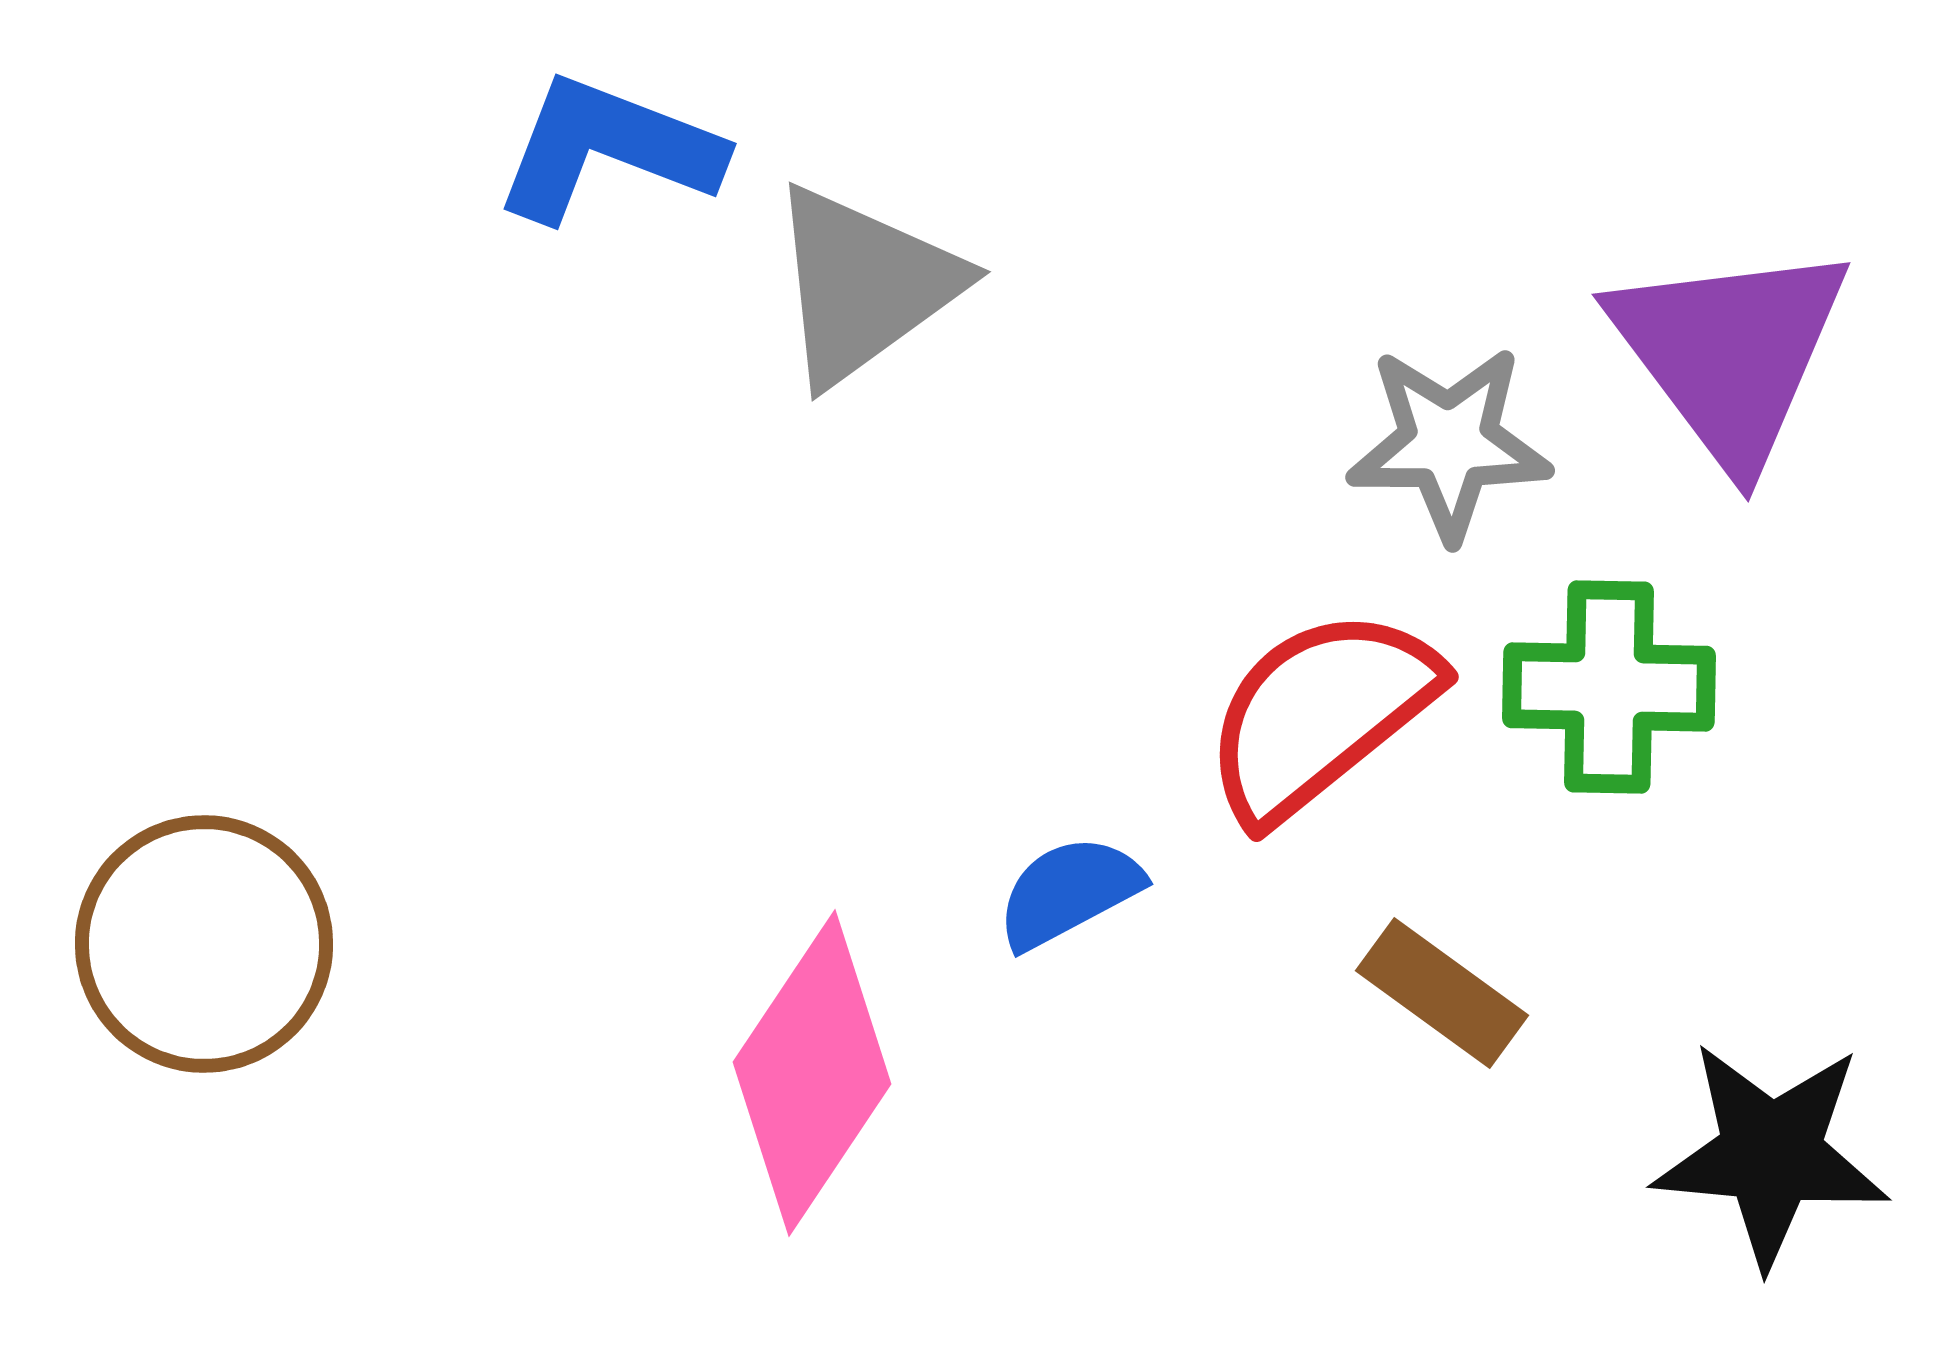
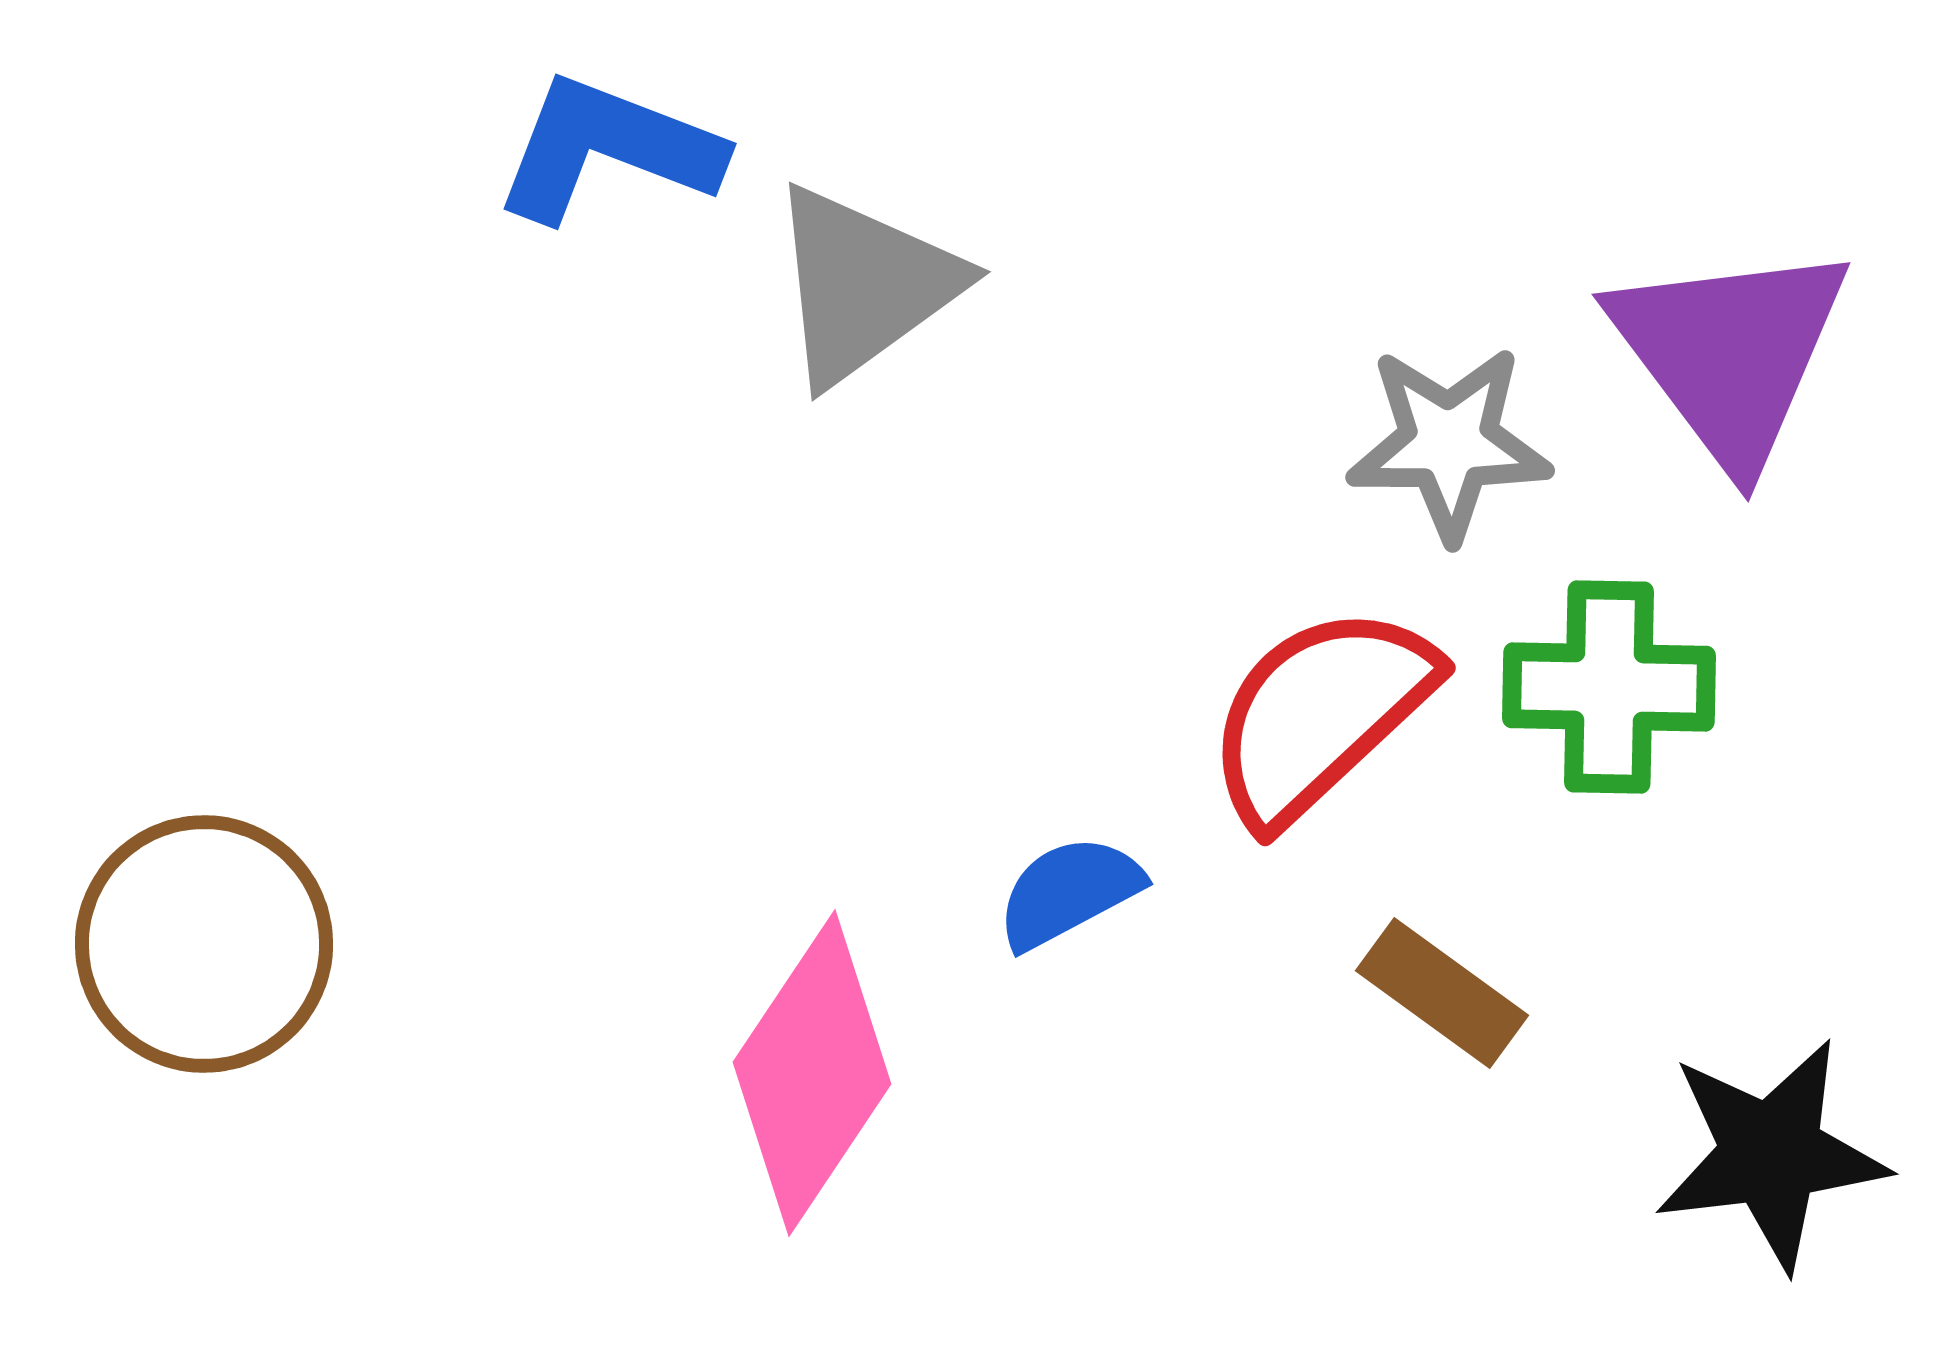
red semicircle: rotated 4 degrees counterclockwise
black star: rotated 12 degrees counterclockwise
